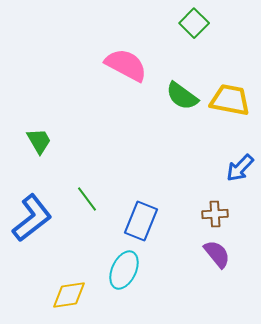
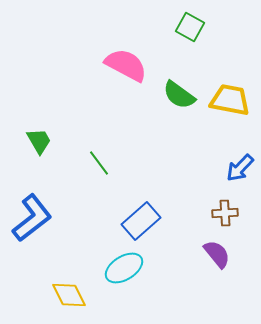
green square: moved 4 px left, 4 px down; rotated 16 degrees counterclockwise
green semicircle: moved 3 px left, 1 px up
green line: moved 12 px right, 36 px up
brown cross: moved 10 px right, 1 px up
blue rectangle: rotated 27 degrees clockwise
cyan ellipse: moved 2 px up; rotated 33 degrees clockwise
yellow diamond: rotated 72 degrees clockwise
